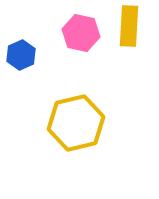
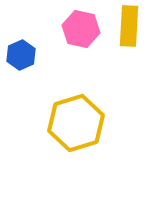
pink hexagon: moved 4 px up
yellow hexagon: rotated 4 degrees counterclockwise
